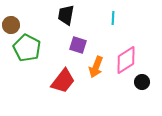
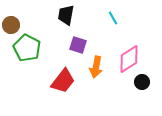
cyan line: rotated 32 degrees counterclockwise
pink diamond: moved 3 px right, 1 px up
orange arrow: rotated 10 degrees counterclockwise
